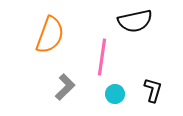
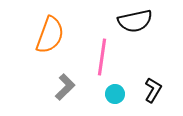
black L-shape: rotated 15 degrees clockwise
